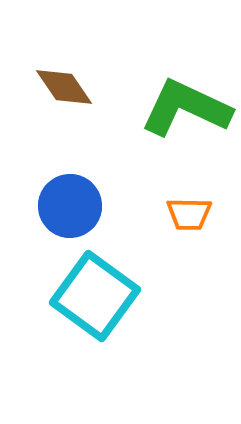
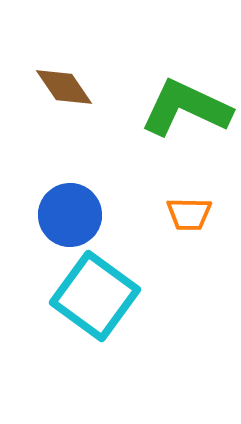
blue circle: moved 9 px down
